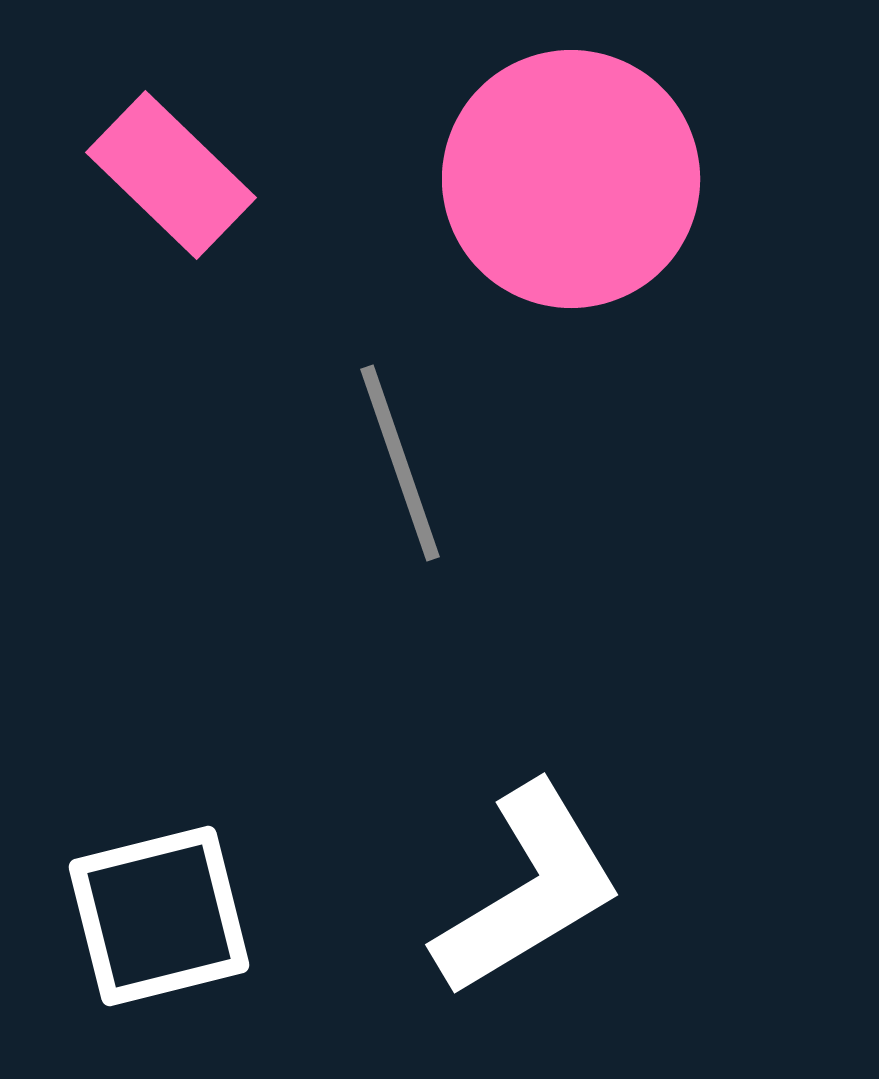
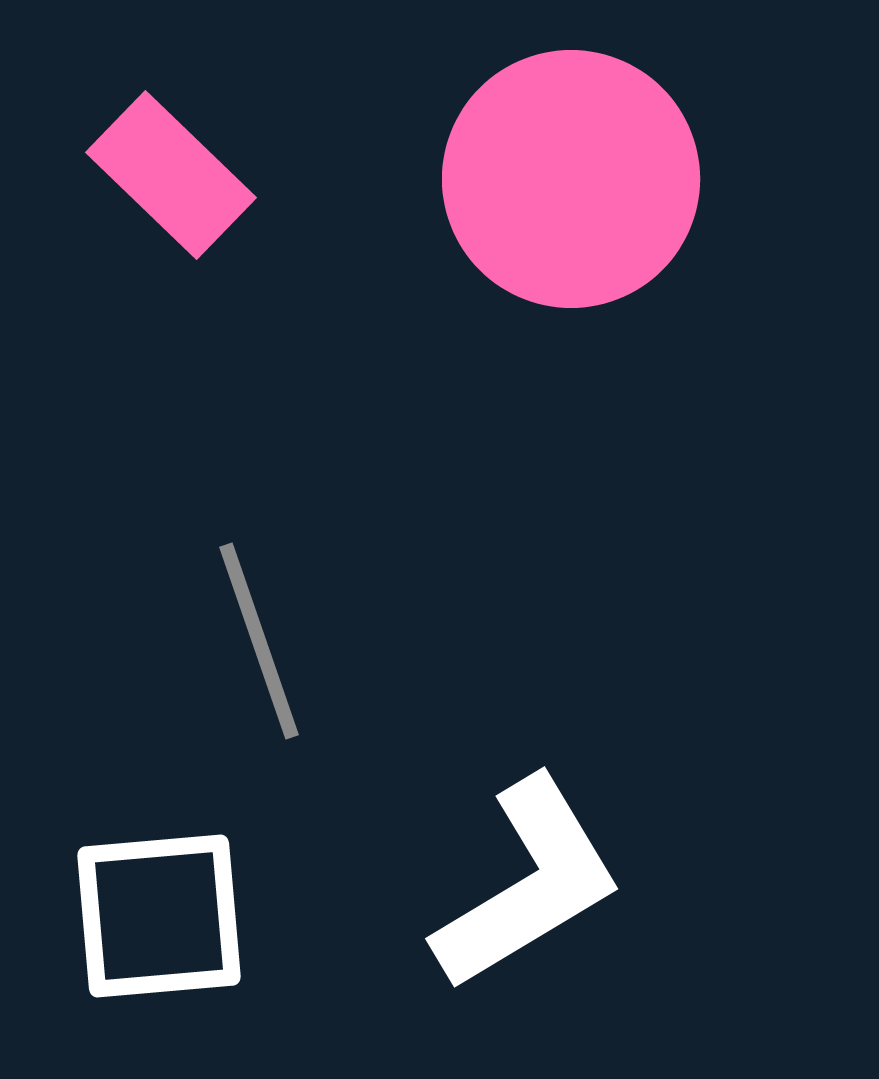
gray line: moved 141 px left, 178 px down
white L-shape: moved 6 px up
white square: rotated 9 degrees clockwise
